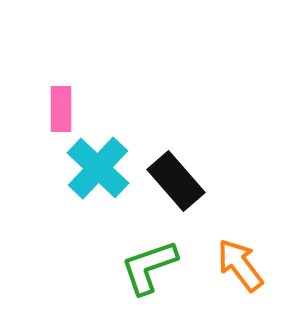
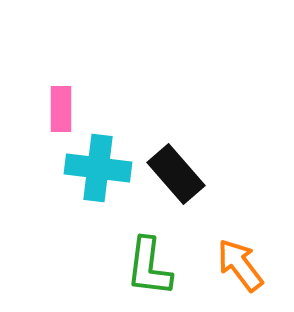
cyan cross: rotated 36 degrees counterclockwise
black rectangle: moved 7 px up
green L-shape: rotated 64 degrees counterclockwise
